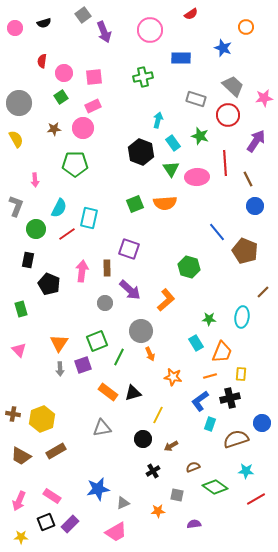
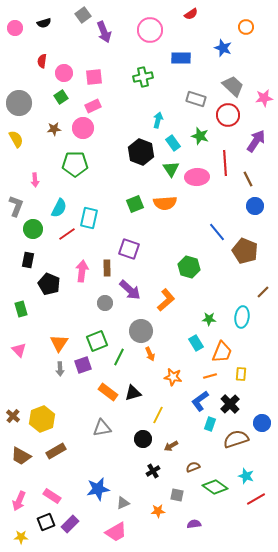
green circle at (36, 229): moved 3 px left
black cross at (230, 398): moved 6 px down; rotated 30 degrees counterclockwise
brown cross at (13, 414): moved 2 px down; rotated 32 degrees clockwise
cyan star at (246, 471): moved 5 px down; rotated 14 degrees clockwise
